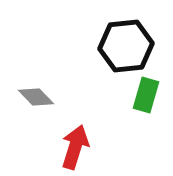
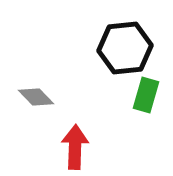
black hexagon: moved 1 px left, 2 px down
red arrow: rotated 15 degrees counterclockwise
